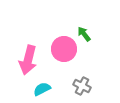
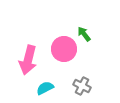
cyan semicircle: moved 3 px right, 1 px up
